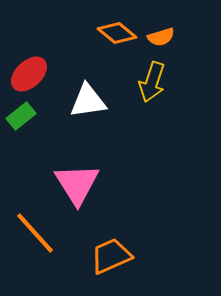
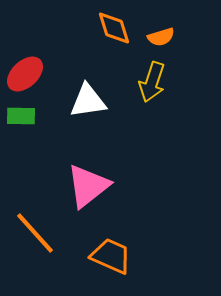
orange diamond: moved 3 px left, 5 px up; rotated 33 degrees clockwise
red ellipse: moved 4 px left
green rectangle: rotated 40 degrees clockwise
pink triangle: moved 11 px right, 2 px down; rotated 24 degrees clockwise
orange trapezoid: rotated 48 degrees clockwise
